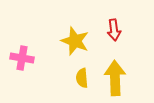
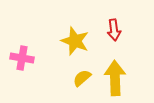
yellow semicircle: rotated 54 degrees clockwise
